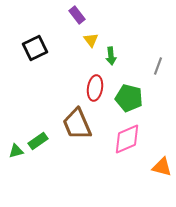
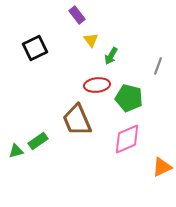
green arrow: rotated 36 degrees clockwise
red ellipse: moved 2 px right, 3 px up; rotated 75 degrees clockwise
brown trapezoid: moved 4 px up
orange triangle: rotated 40 degrees counterclockwise
